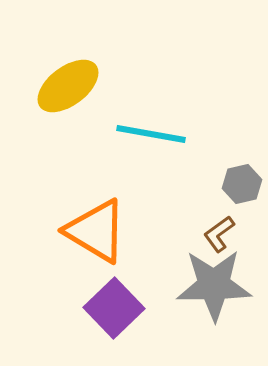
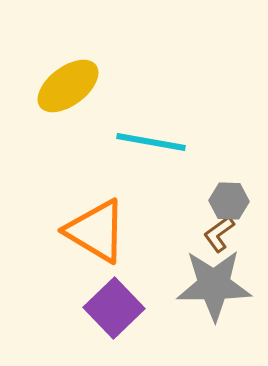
cyan line: moved 8 px down
gray hexagon: moved 13 px left, 17 px down; rotated 15 degrees clockwise
